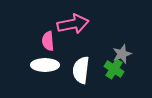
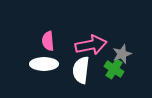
pink arrow: moved 18 px right, 21 px down
white ellipse: moved 1 px left, 1 px up
